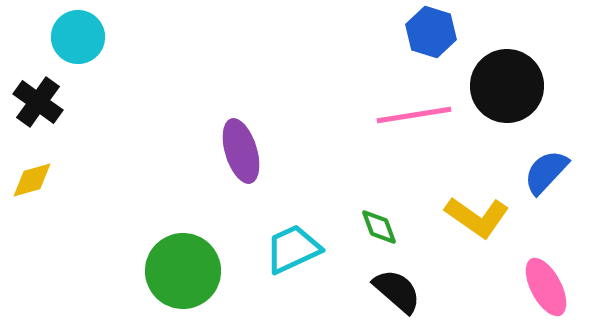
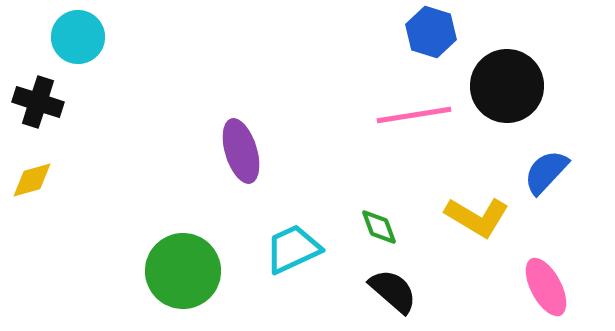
black cross: rotated 18 degrees counterclockwise
yellow L-shape: rotated 4 degrees counterclockwise
black semicircle: moved 4 px left
